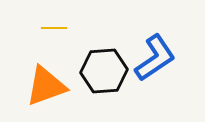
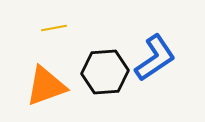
yellow line: rotated 10 degrees counterclockwise
black hexagon: moved 1 px right, 1 px down
